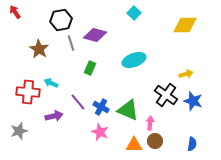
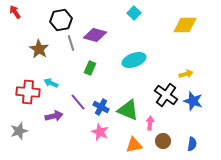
brown circle: moved 8 px right
orange triangle: rotated 12 degrees counterclockwise
